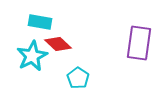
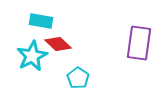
cyan rectangle: moved 1 px right, 1 px up
